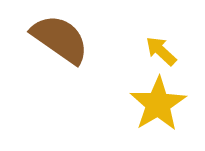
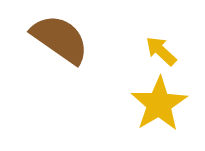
yellow star: moved 1 px right
